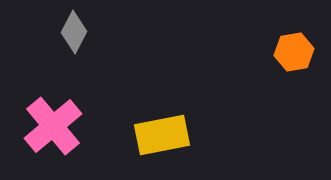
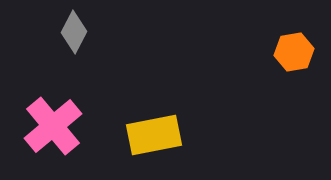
yellow rectangle: moved 8 px left
